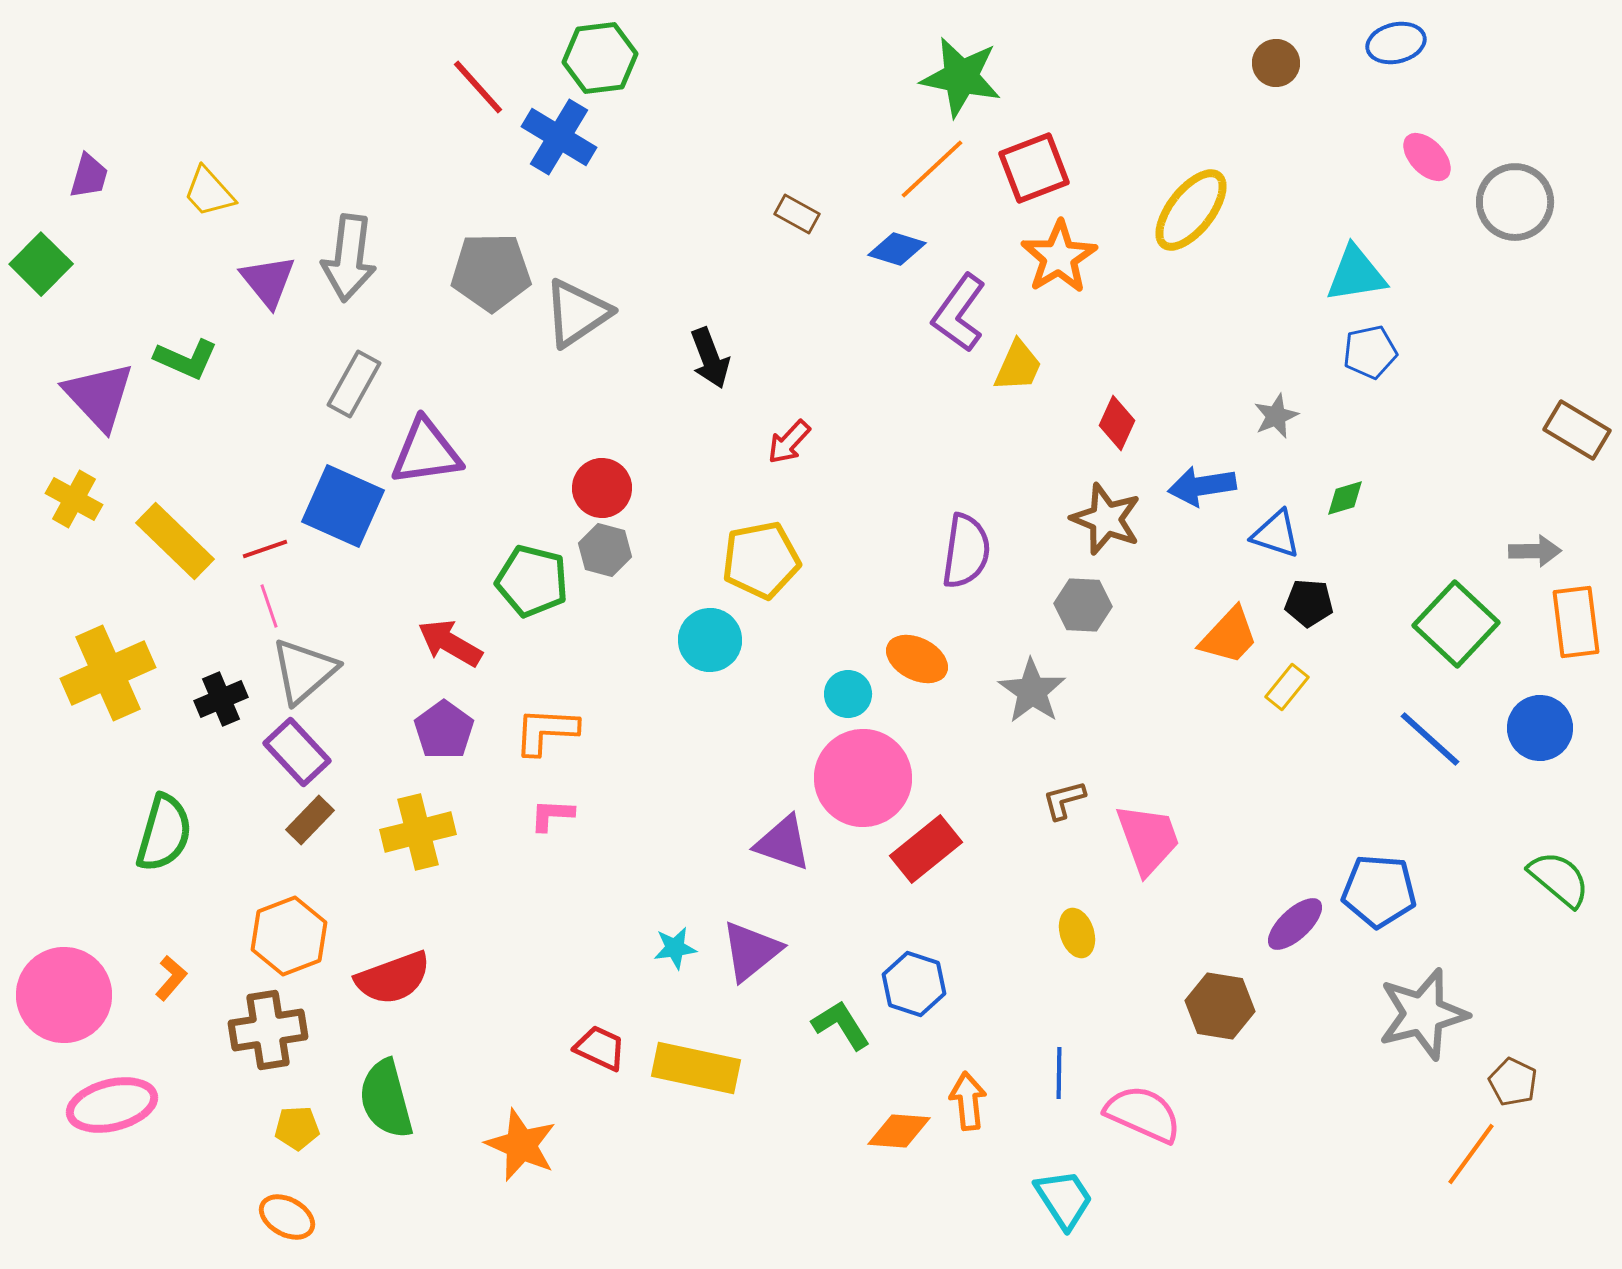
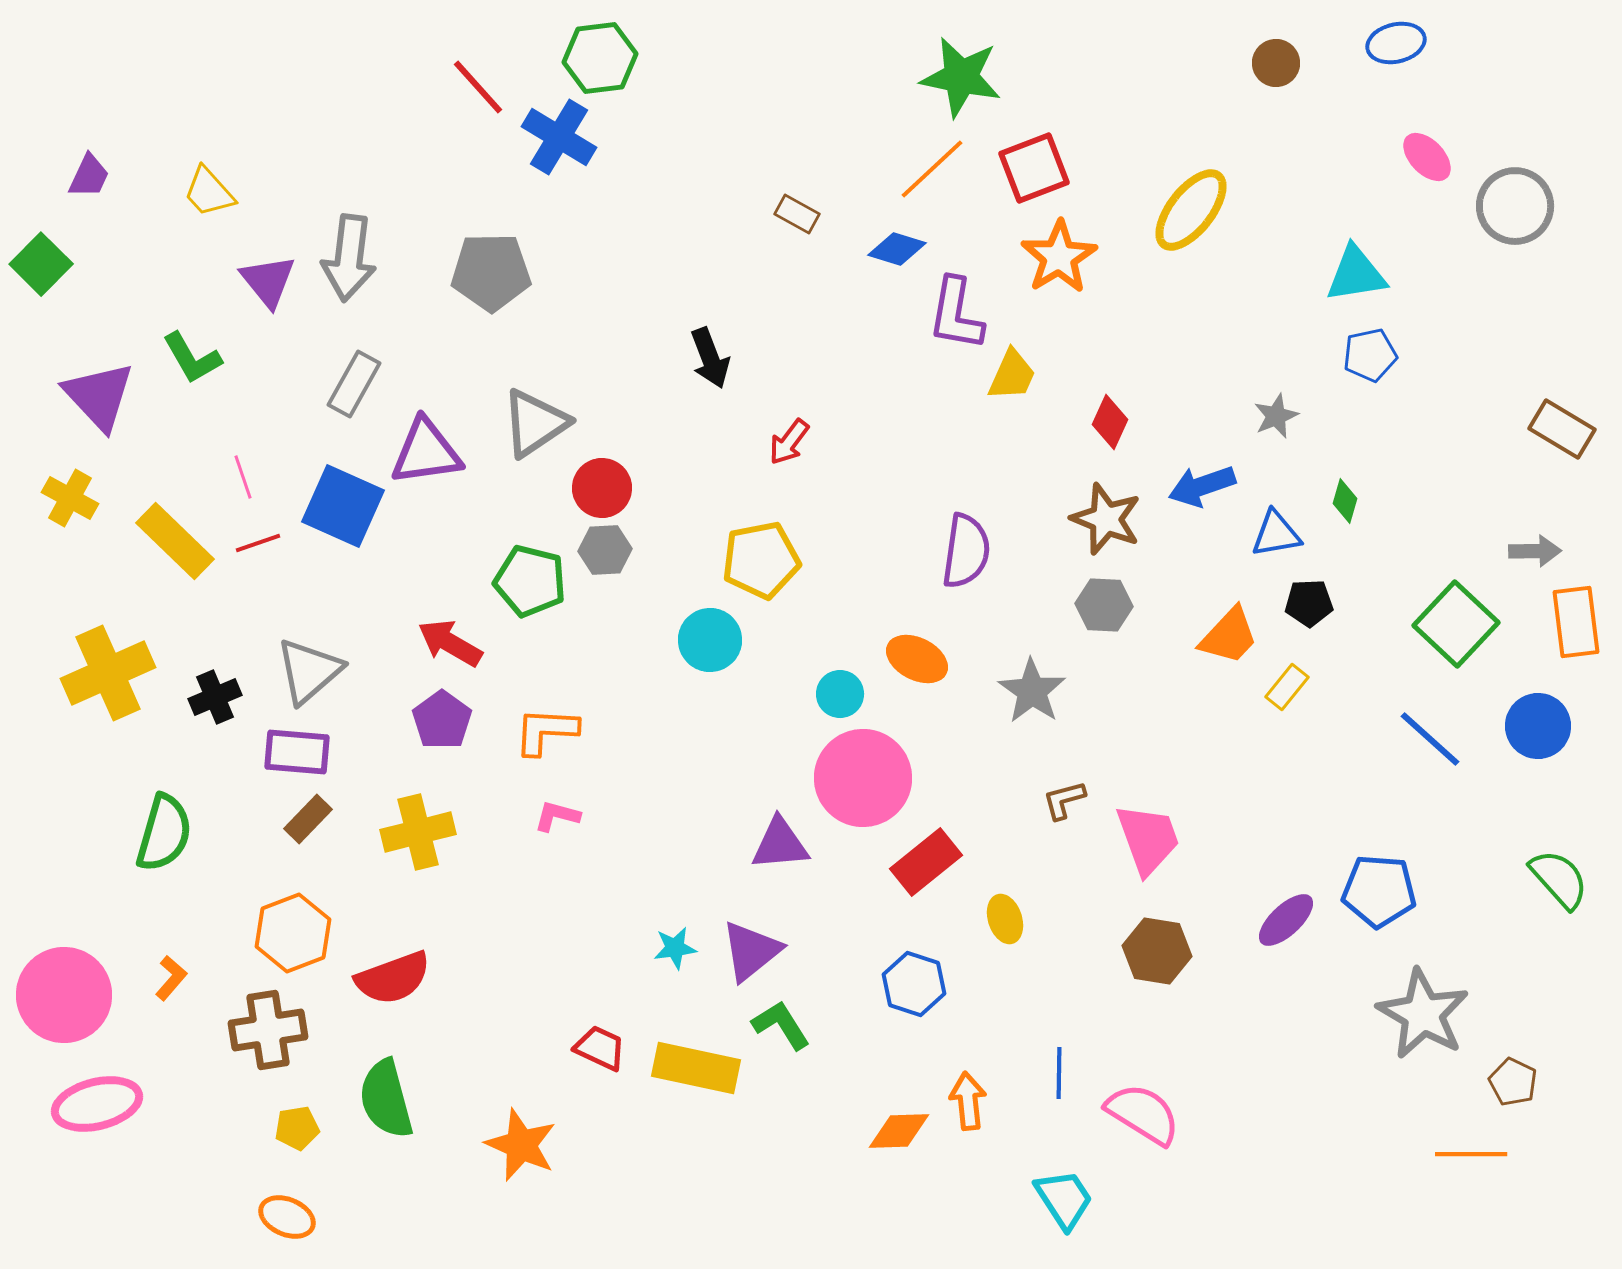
purple trapezoid at (89, 176): rotated 9 degrees clockwise
gray circle at (1515, 202): moved 4 px down
gray triangle at (577, 313): moved 42 px left, 110 px down
purple L-shape at (959, 313): moved 3 px left, 1 px down; rotated 26 degrees counterclockwise
blue pentagon at (1370, 352): moved 3 px down
green L-shape at (186, 359): moved 6 px right, 1 px up; rotated 36 degrees clockwise
yellow trapezoid at (1018, 366): moved 6 px left, 9 px down
red diamond at (1117, 423): moved 7 px left, 1 px up
brown rectangle at (1577, 430): moved 15 px left, 1 px up
red arrow at (789, 442): rotated 6 degrees counterclockwise
blue arrow at (1202, 486): rotated 10 degrees counterclockwise
green diamond at (1345, 498): moved 3 px down; rotated 57 degrees counterclockwise
yellow cross at (74, 499): moved 4 px left, 1 px up
blue triangle at (1276, 534): rotated 28 degrees counterclockwise
red line at (265, 549): moved 7 px left, 6 px up
gray hexagon at (605, 550): rotated 18 degrees counterclockwise
green pentagon at (532, 581): moved 2 px left
black pentagon at (1309, 603): rotated 6 degrees counterclockwise
gray hexagon at (1083, 605): moved 21 px right
pink line at (269, 606): moved 26 px left, 129 px up
gray triangle at (304, 671): moved 5 px right
cyan circle at (848, 694): moved 8 px left
black cross at (221, 699): moved 6 px left, 2 px up
blue circle at (1540, 728): moved 2 px left, 2 px up
purple pentagon at (444, 730): moved 2 px left, 10 px up
purple rectangle at (297, 752): rotated 42 degrees counterclockwise
pink L-shape at (552, 815): moved 5 px right, 1 px down; rotated 12 degrees clockwise
brown rectangle at (310, 820): moved 2 px left, 1 px up
purple triangle at (783, 843): moved 3 px left, 1 px down; rotated 24 degrees counterclockwise
red rectangle at (926, 849): moved 13 px down
green semicircle at (1559, 879): rotated 8 degrees clockwise
purple ellipse at (1295, 924): moved 9 px left, 4 px up
yellow ellipse at (1077, 933): moved 72 px left, 14 px up
orange hexagon at (289, 936): moved 4 px right, 3 px up
brown hexagon at (1220, 1006): moved 63 px left, 55 px up
gray star at (1423, 1014): rotated 28 degrees counterclockwise
green L-shape at (841, 1025): moved 60 px left
pink ellipse at (112, 1105): moved 15 px left, 1 px up
pink semicircle at (1143, 1114): rotated 8 degrees clockwise
yellow pentagon at (297, 1128): rotated 6 degrees counterclockwise
orange diamond at (899, 1131): rotated 6 degrees counterclockwise
orange line at (1471, 1154): rotated 54 degrees clockwise
orange ellipse at (287, 1217): rotated 6 degrees counterclockwise
